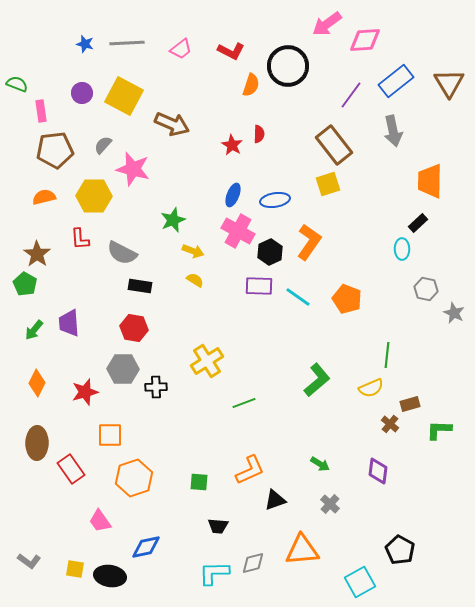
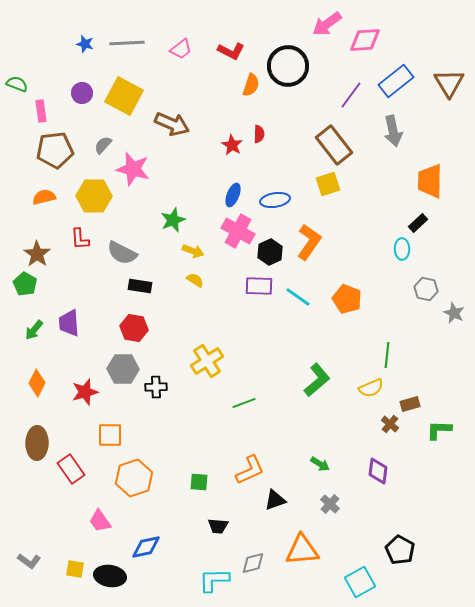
cyan L-shape at (214, 573): moved 7 px down
